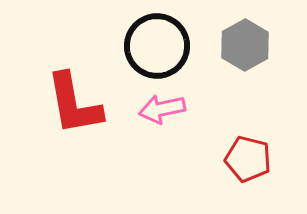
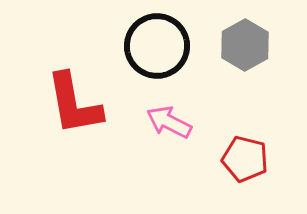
pink arrow: moved 7 px right, 13 px down; rotated 39 degrees clockwise
red pentagon: moved 3 px left
